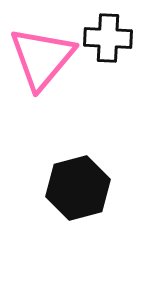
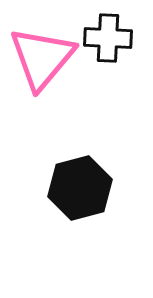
black hexagon: moved 2 px right
